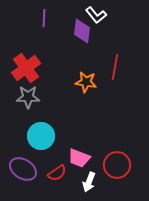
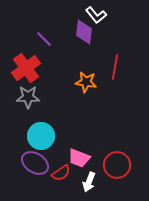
purple line: moved 21 px down; rotated 48 degrees counterclockwise
purple diamond: moved 2 px right, 1 px down
purple ellipse: moved 12 px right, 6 px up
red semicircle: moved 4 px right
